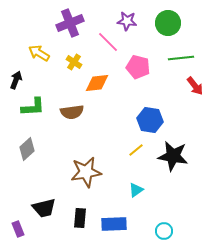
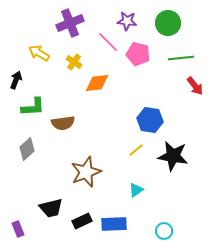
pink pentagon: moved 13 px up
brown semicircle: moved 9 px left, 11 px down
brown star: rotated 12 degrees counterclockwise
black trapezoid: moved 7 px right
black rectangle: moved 2 px right, 3 px down; rotated 60 degrees clockwise
